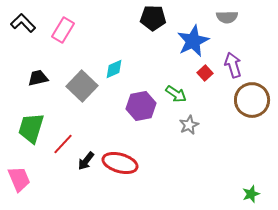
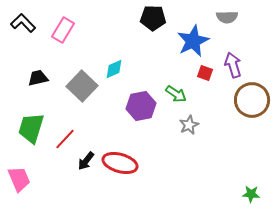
red square: rotated 28 degrees counterclockwise
red line: moved 2 px right, 5 px up
green star: rotated 24 degrees clockwise
